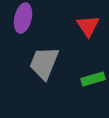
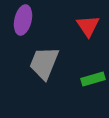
purple ellipse: moved 2 px down
